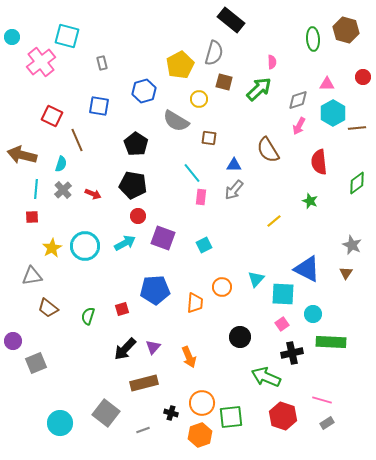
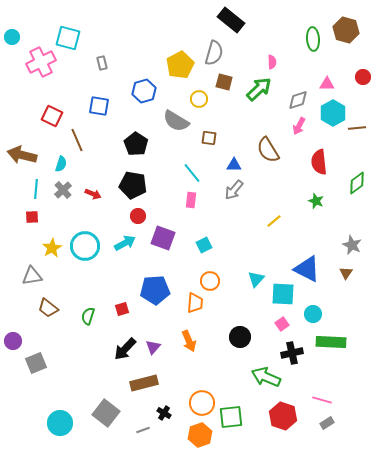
cyan square at (67, 36): moved 1 px right, 2 px down
pink cross at (41, 62): rotated 12 degrees clockwise
pink rectangle at (201, 197): moved 10 px left, 3 px down
green star at (310, 201): moved 6 px right
orange circle at (222, 287): moved 12 px left, 6 px up
orange arrow at (189, 357): moved 16 px up
black cross at (171, 413): moved 7 px left; rotated 16 degrees clockwise
